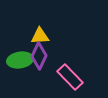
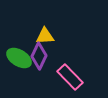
yellow triangle: moved 5 px right
green ellipse: moved 1 px left, 2 px up; rotated 40 degrees clockwise
